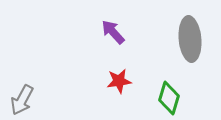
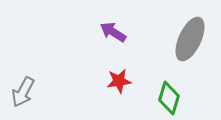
purple arrow: rotated 16 degrees counterclockwise
gray ellipse: rotated 30 degrees clockwise
gray arrow: moved 1 px right, 8 px up
